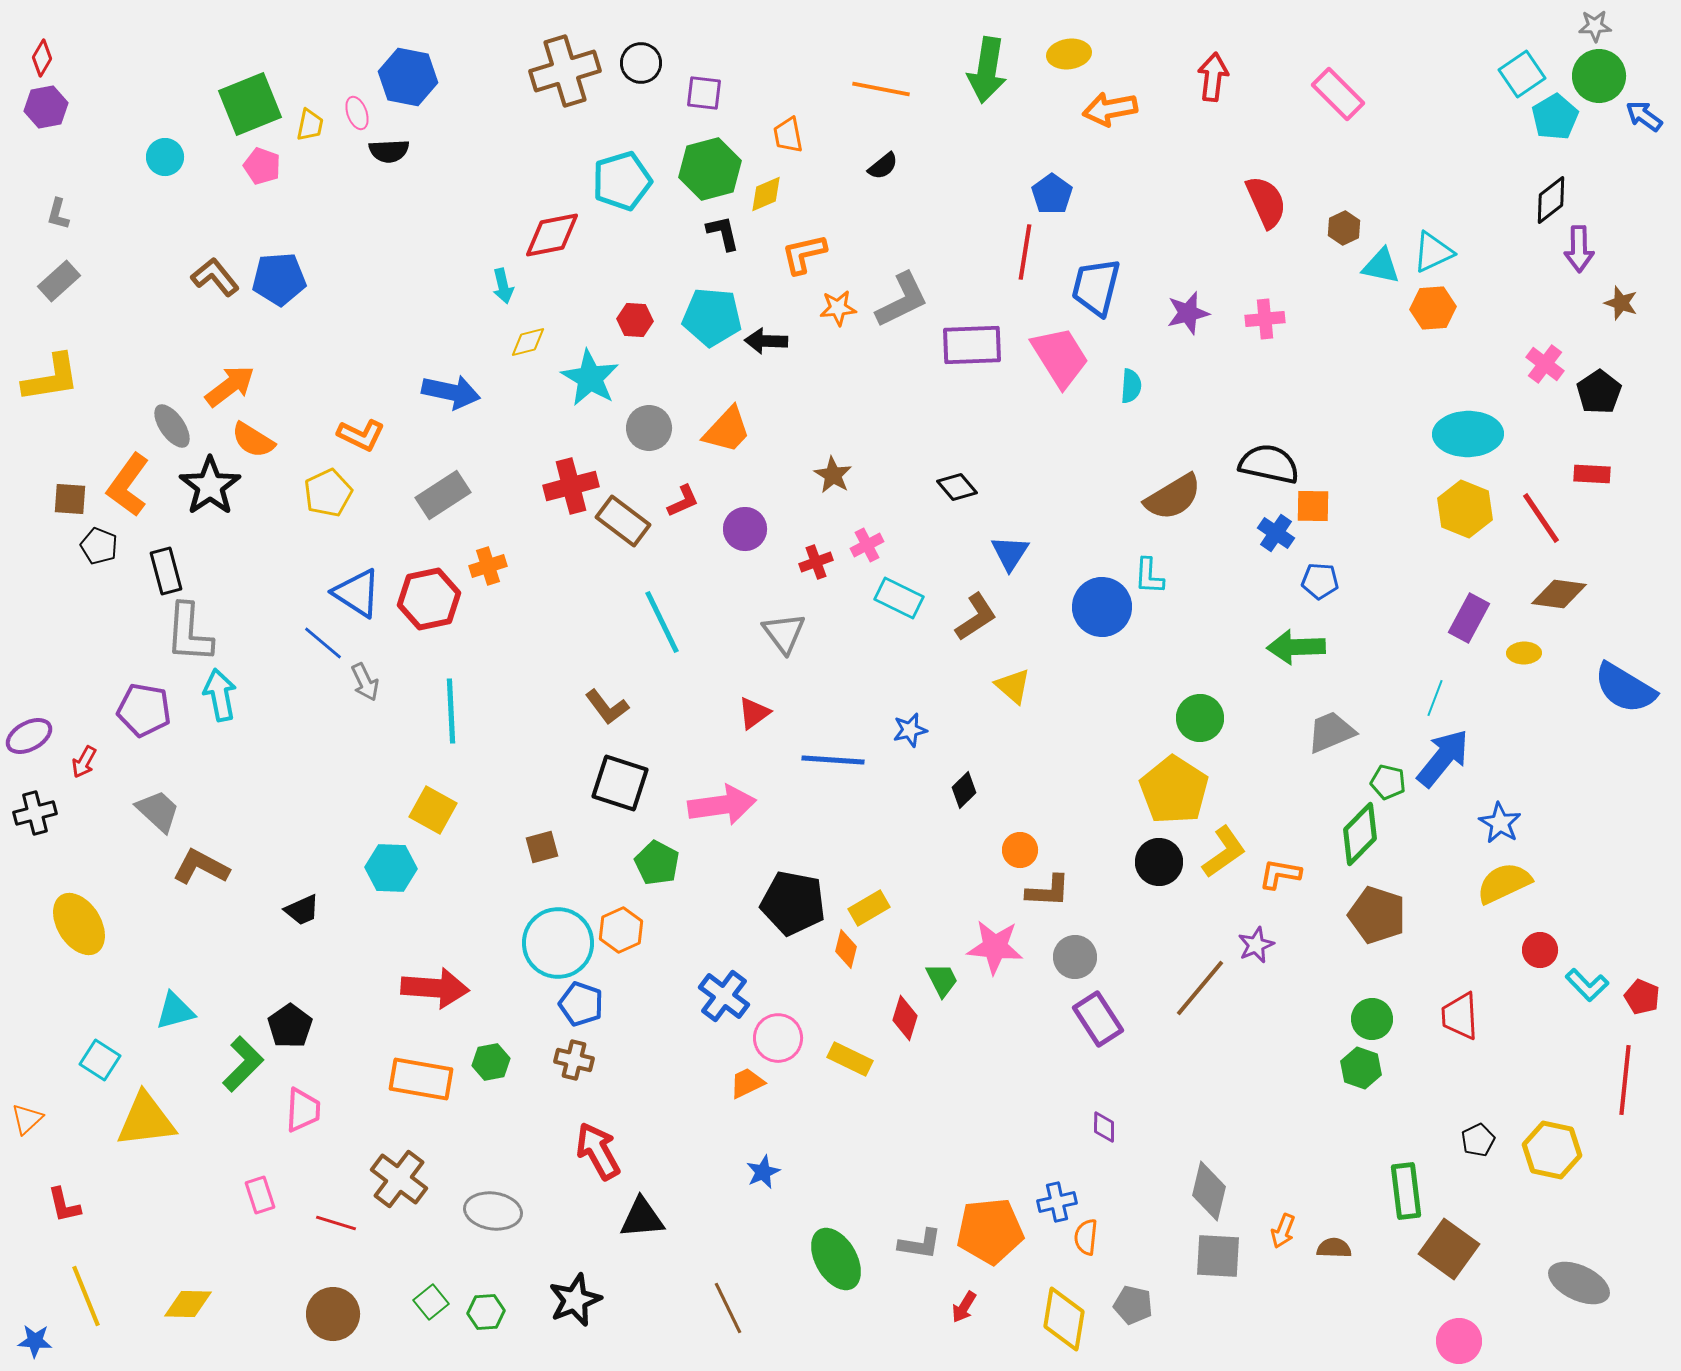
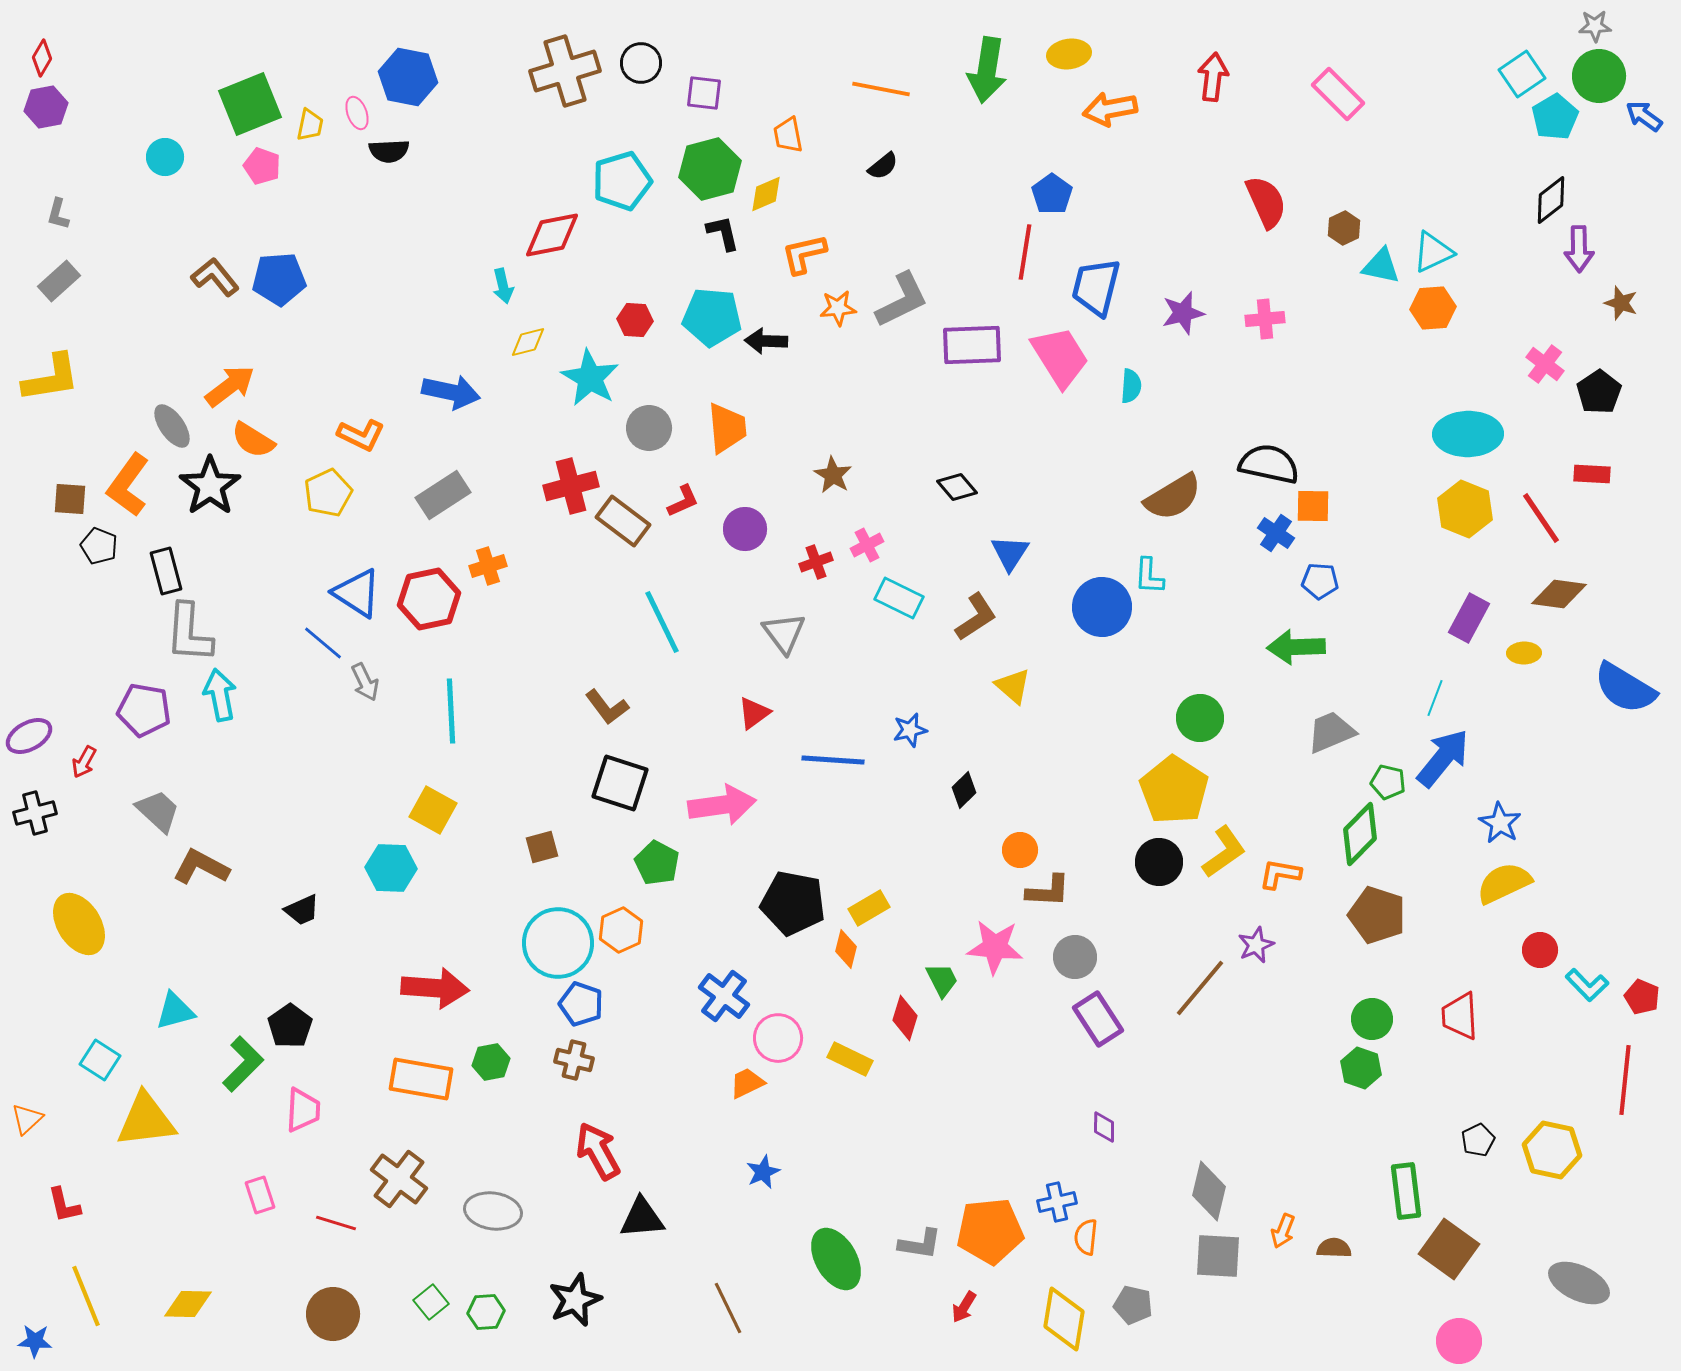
purple star at (1188, 313): moved 5 px left
orange trapezoid at (727, 430): moved 2 px up; rotated 48 degrees counterclockwise
